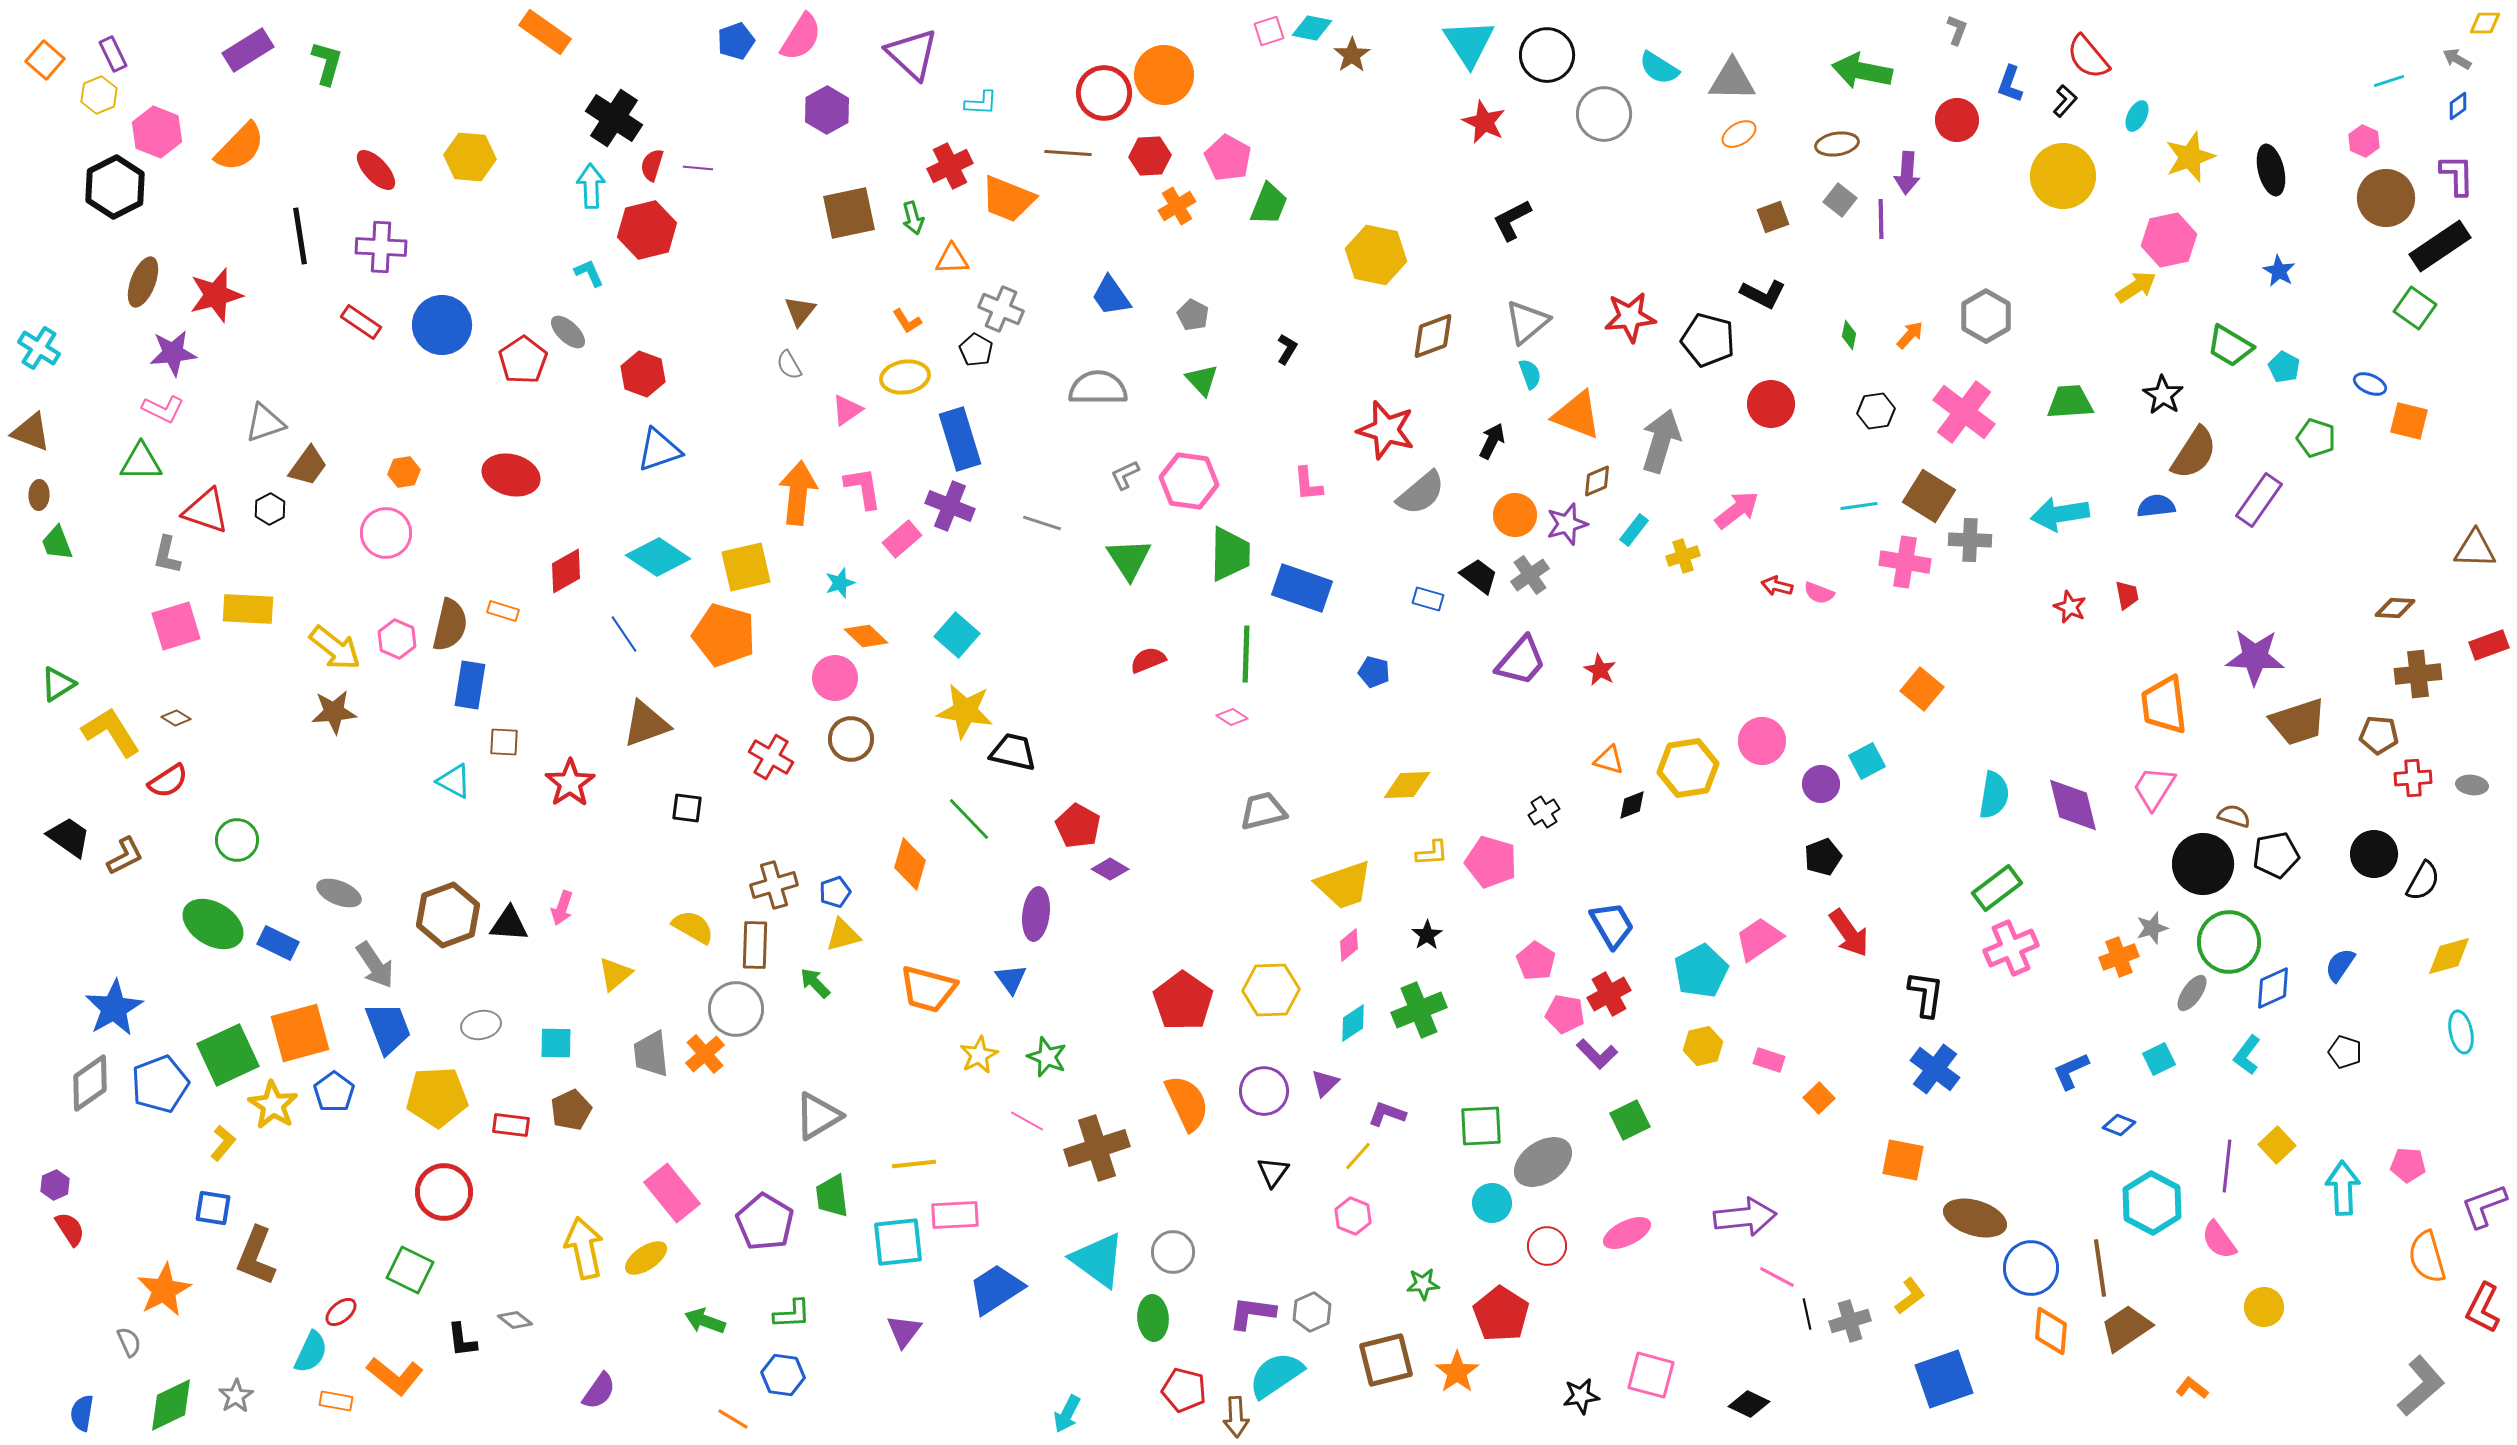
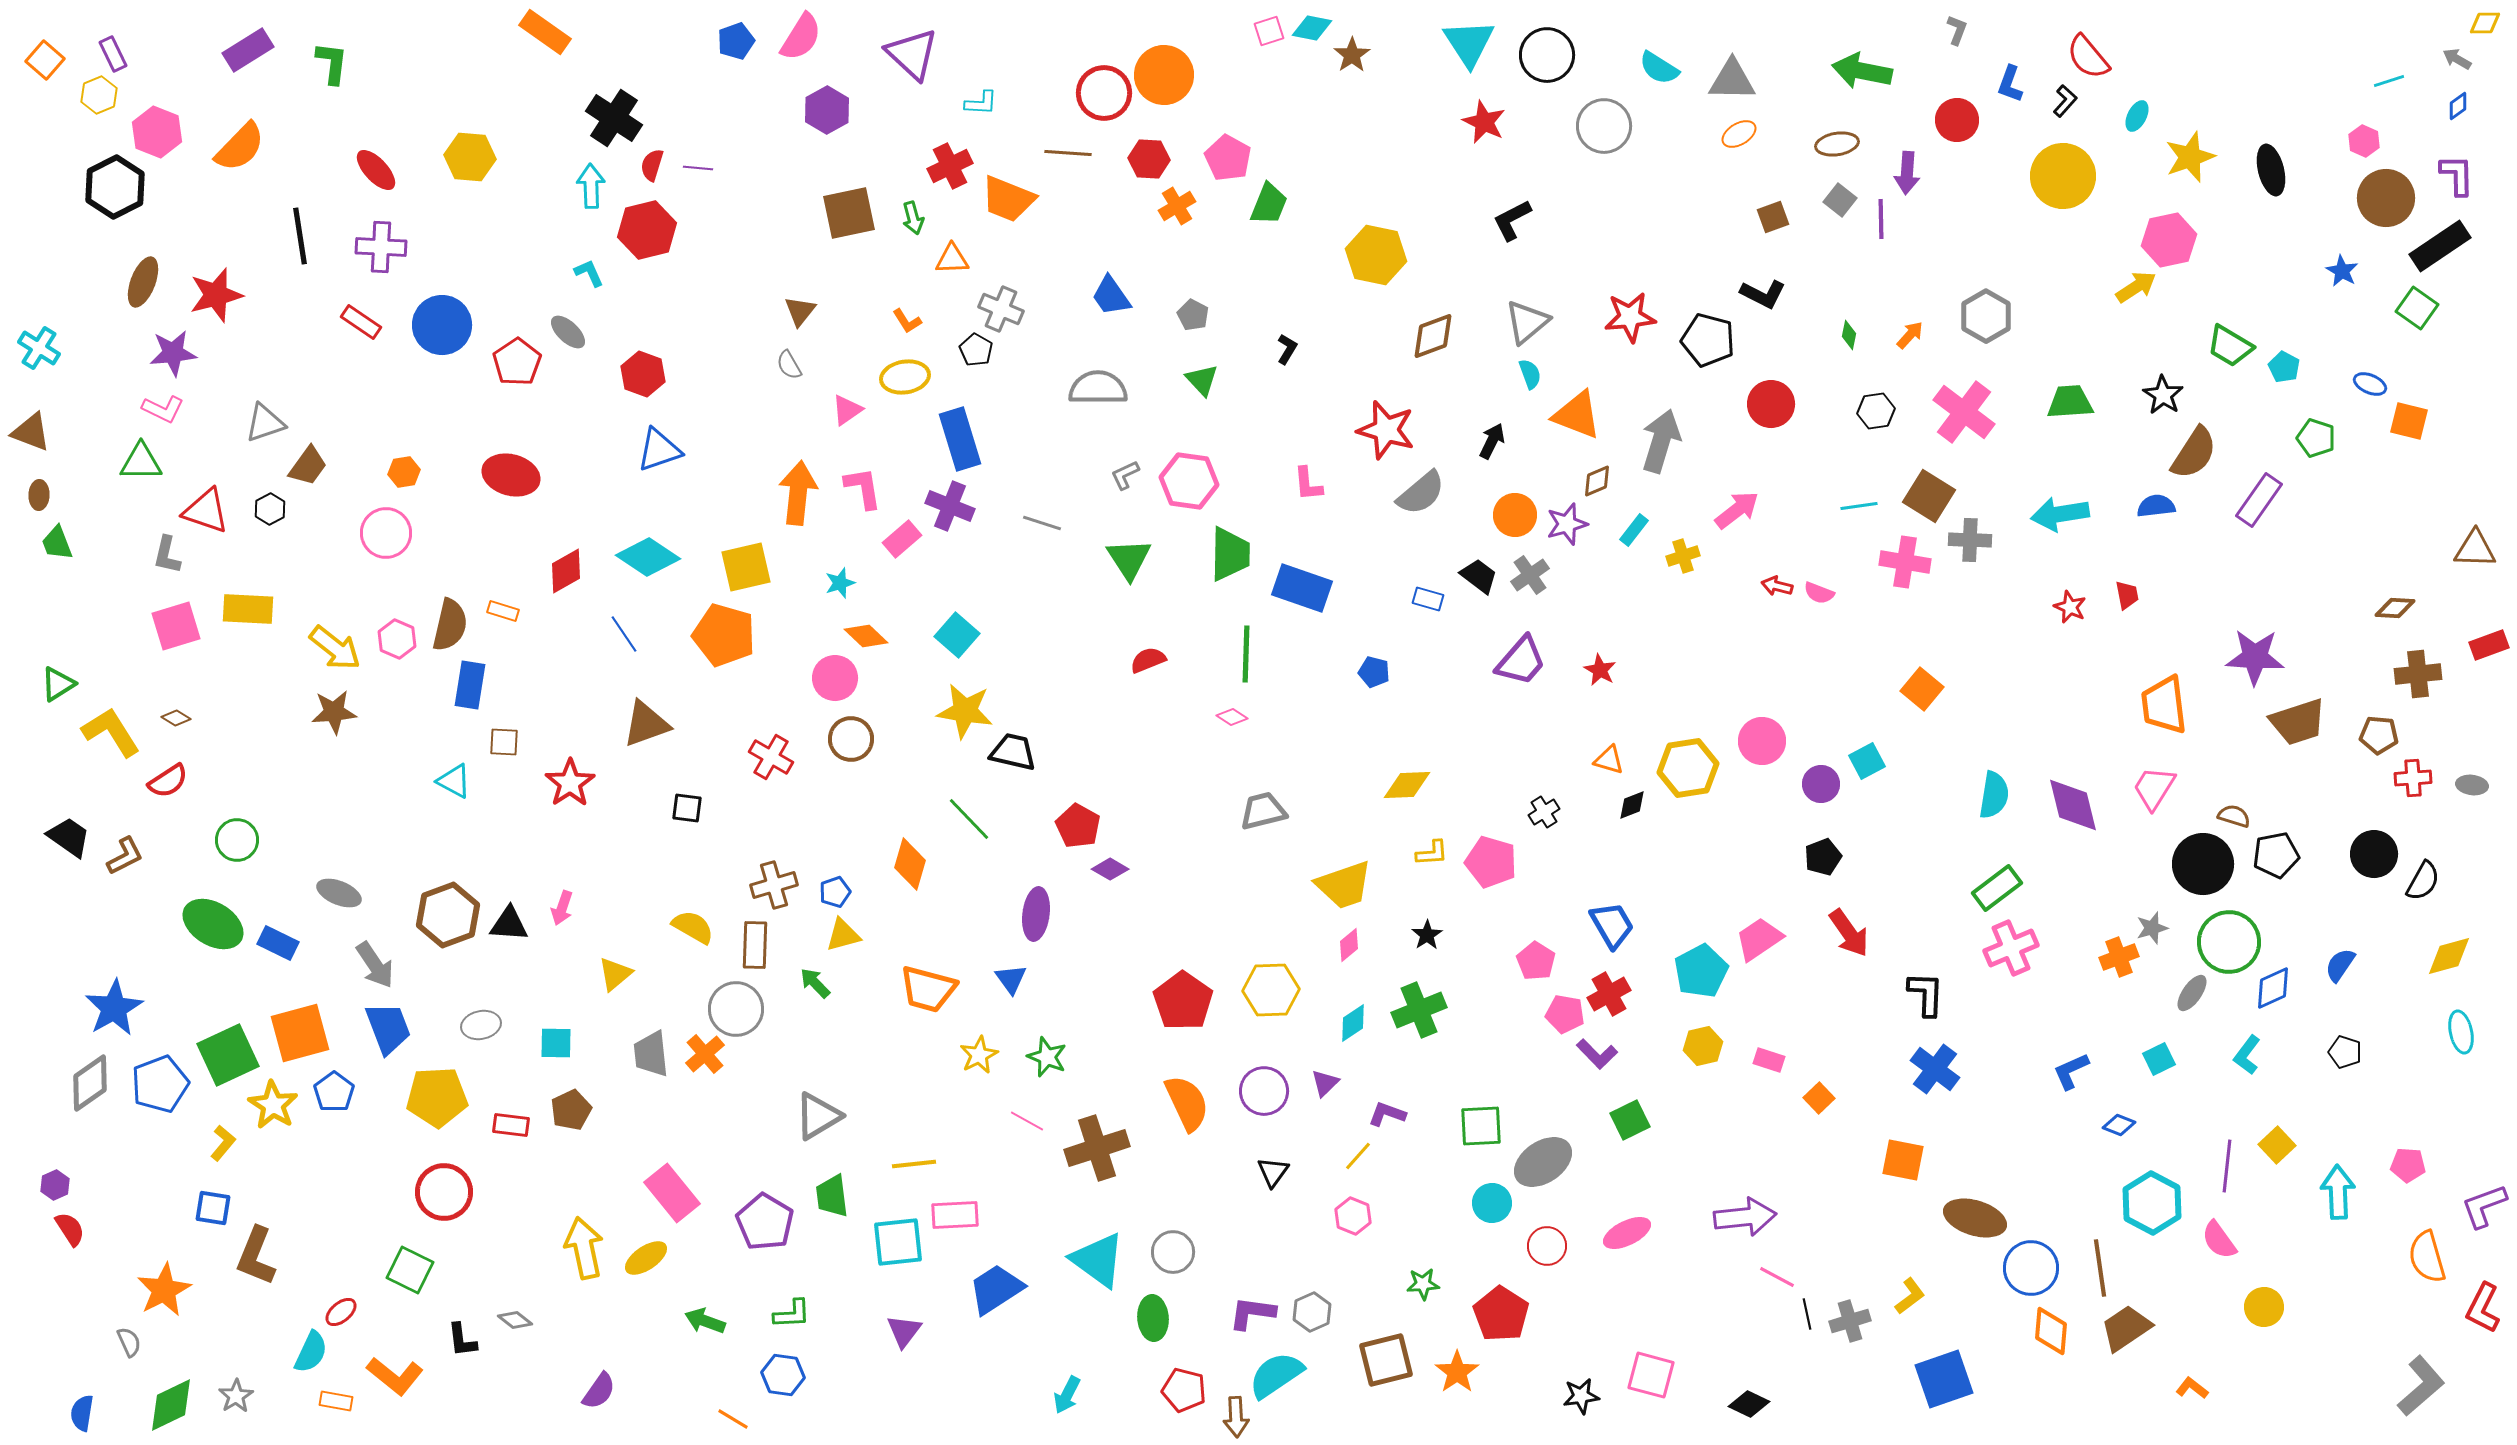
green L-shape at (327, 63): moved 5 px right; rotated 9 degrees counterclockwise
gray circle at (1604, 114): moved 12 px down
red hexagon at (1150, 156): moved 1 px left, 3 px down; rotated 6 degrees clockwise
blue star at (2279, 271): moved 63 px right
green square at (2415, 308): moved 2 px right
red pentagon at (523, 360): moved 6 px left, 2 px down
cyan diamond at (658, 557): moved 10 px left
black L-shape at (1926, 994): rotated 6 degrees counterclockwise
cyan arrow at (2343, 1188): moved 5 px left, 4 px down
cyan arrow at (1067, 1414): moved 19 px up
